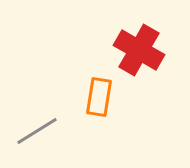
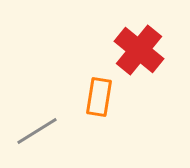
red cross: rotated 9 degrees clockwise
